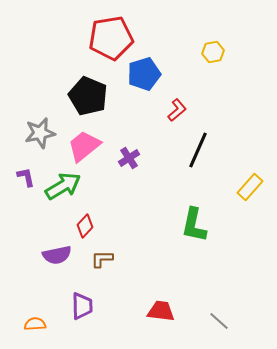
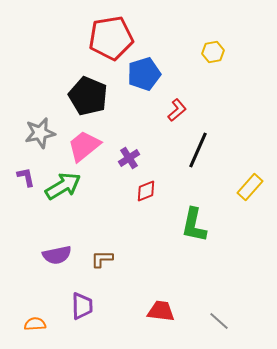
red diamond: moved 61 px right, 35 px up; rotated 25 degrees clockwise
